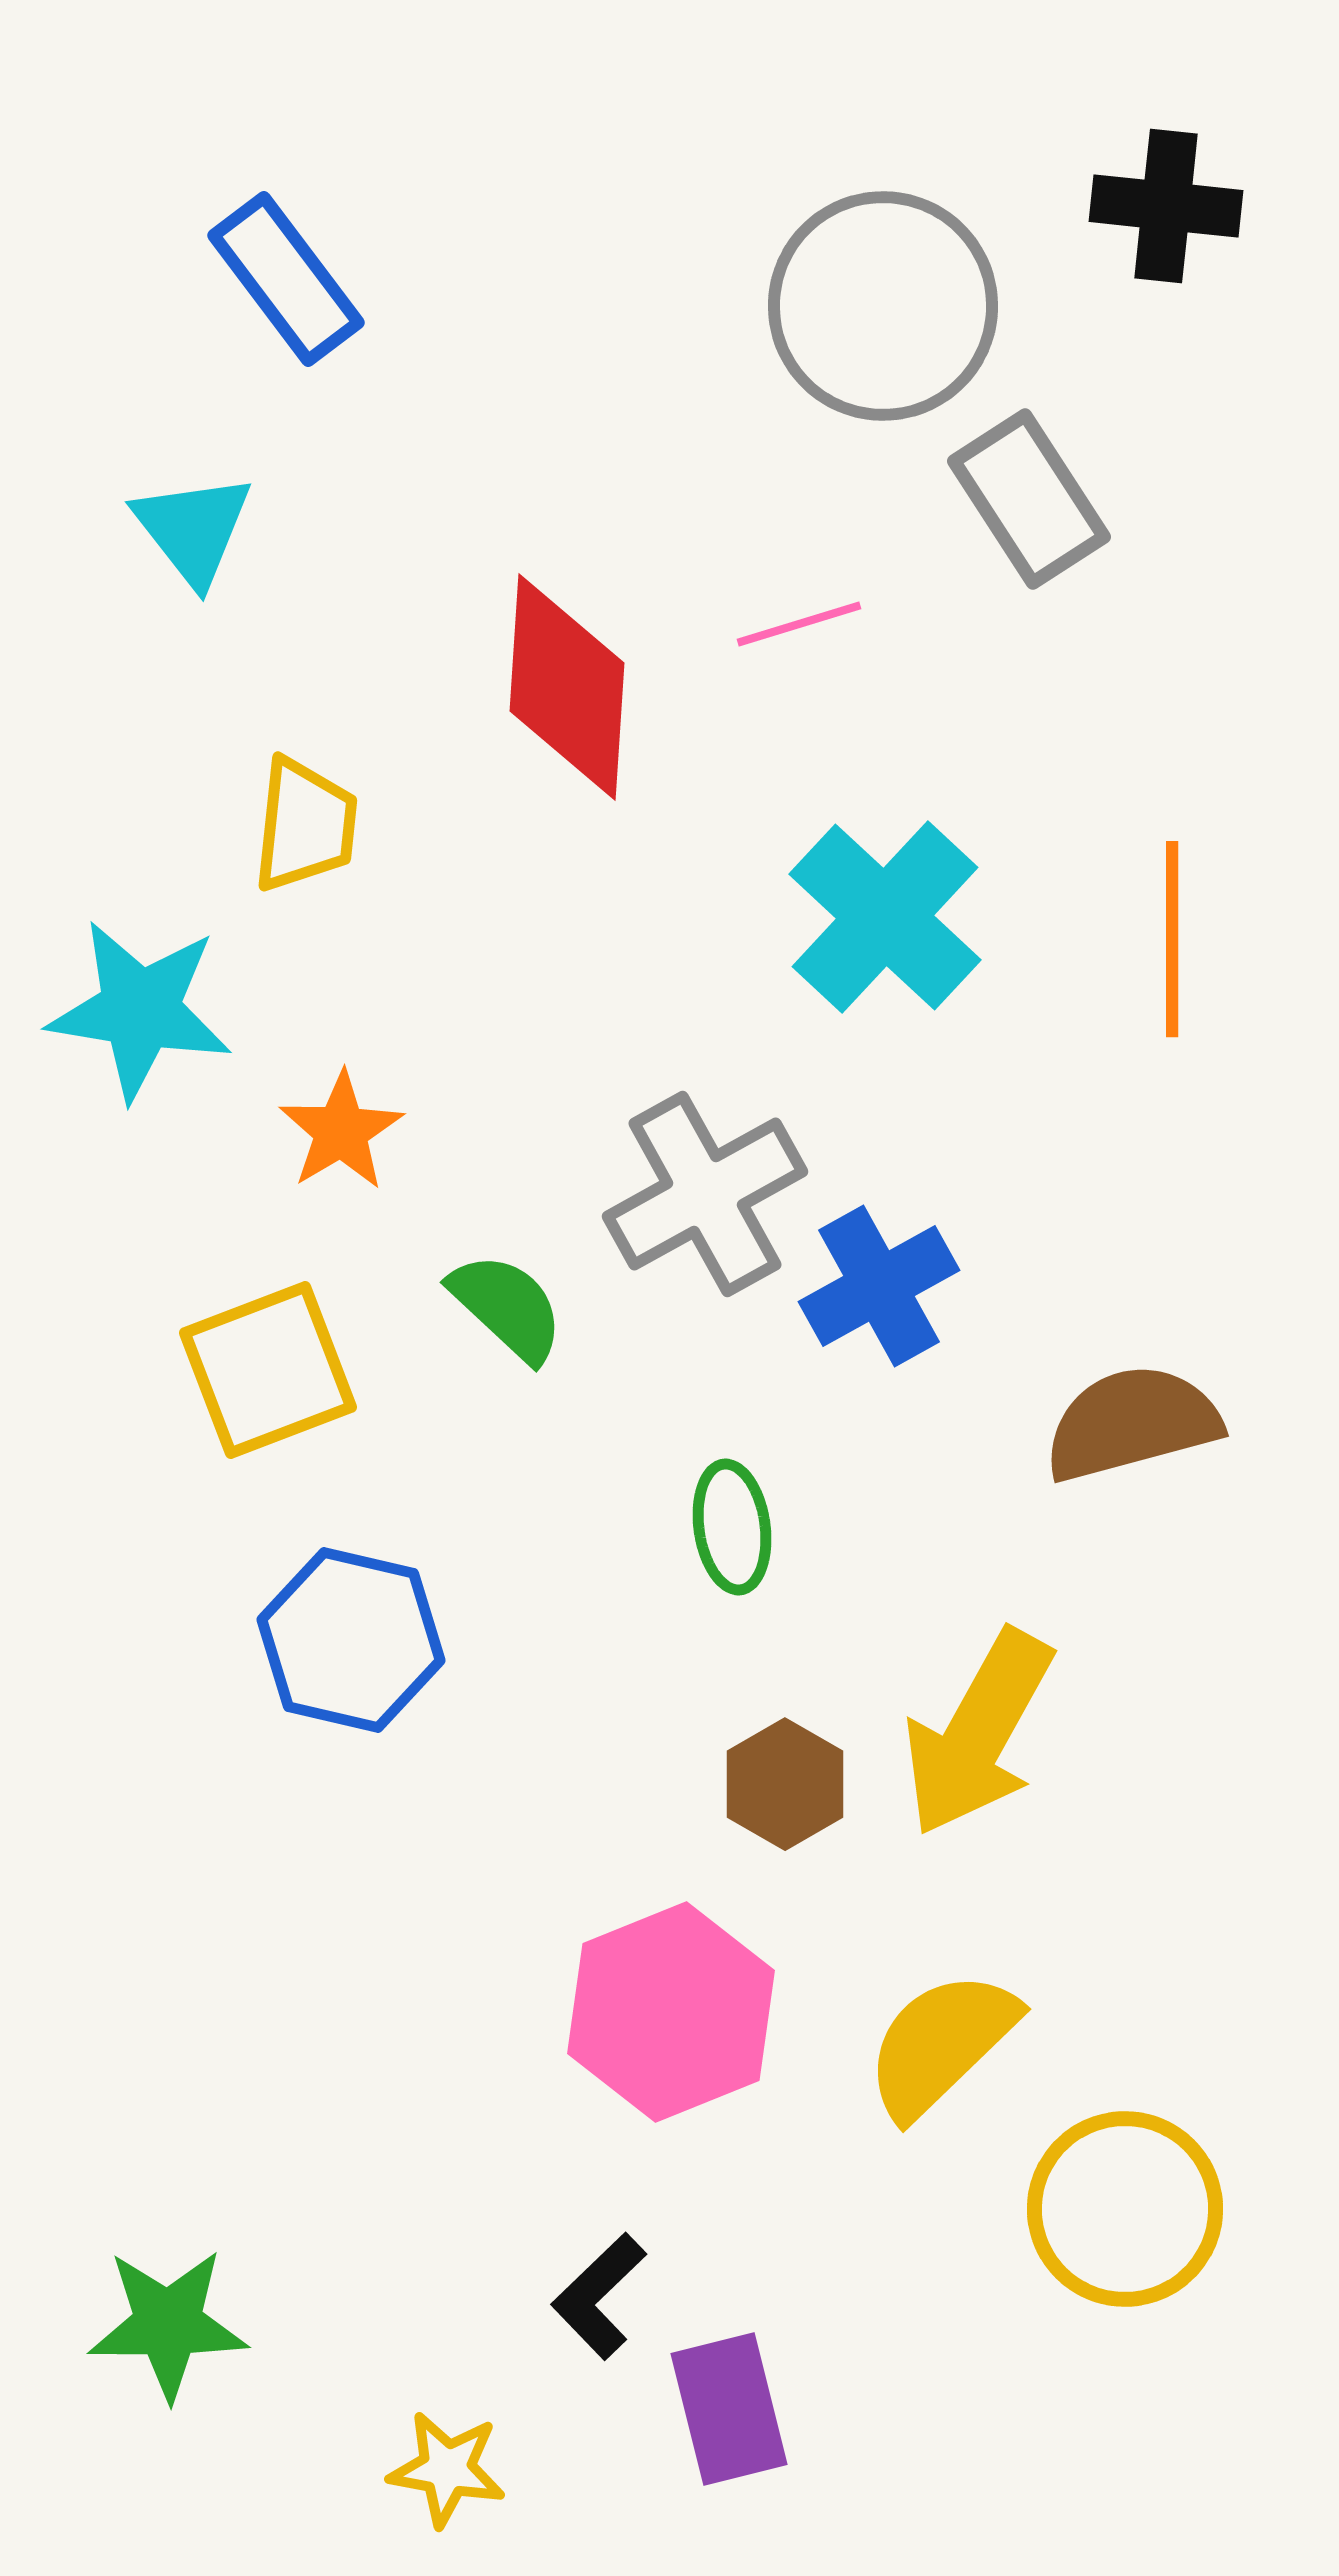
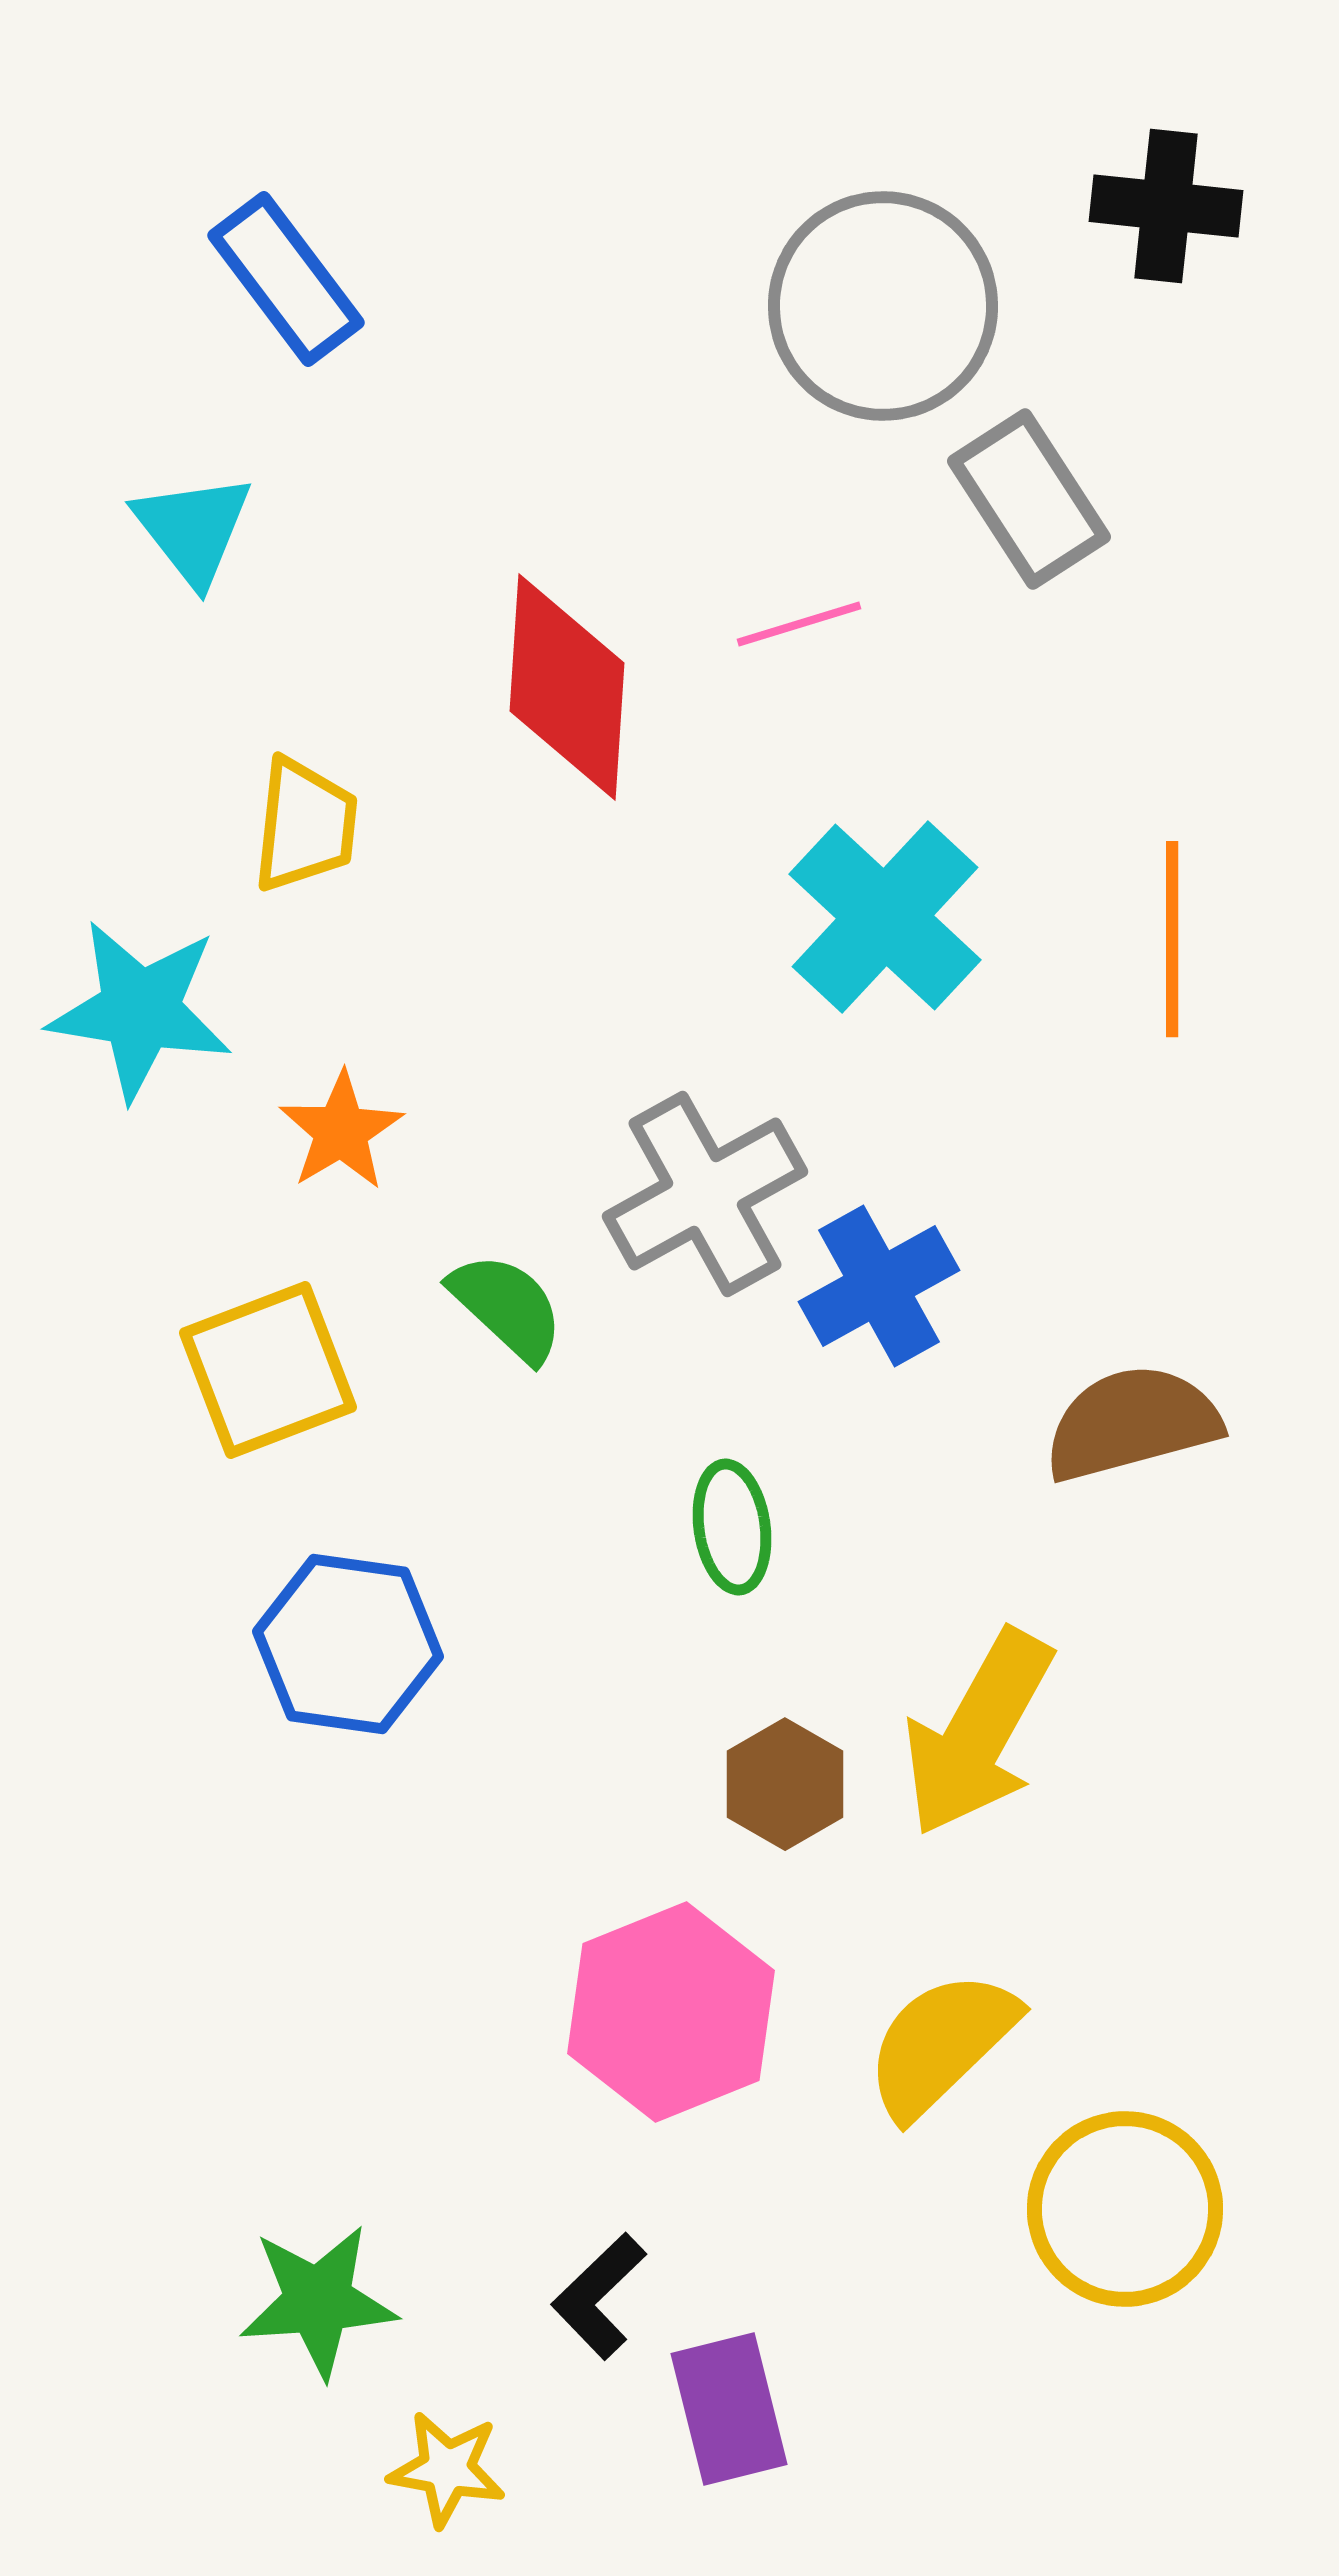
blue hexagon: moved 3 px left, 4 px down; rotated 5 degrees counterclockwise
green star: moved 150 px right, 23 px up; rotated 4 degrees counterclockwise
